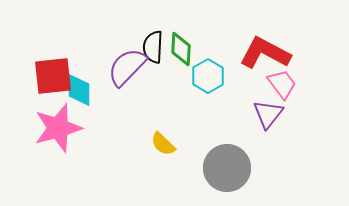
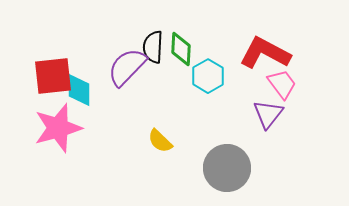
yellow semicircle: moved 3 px left, 3 px up
